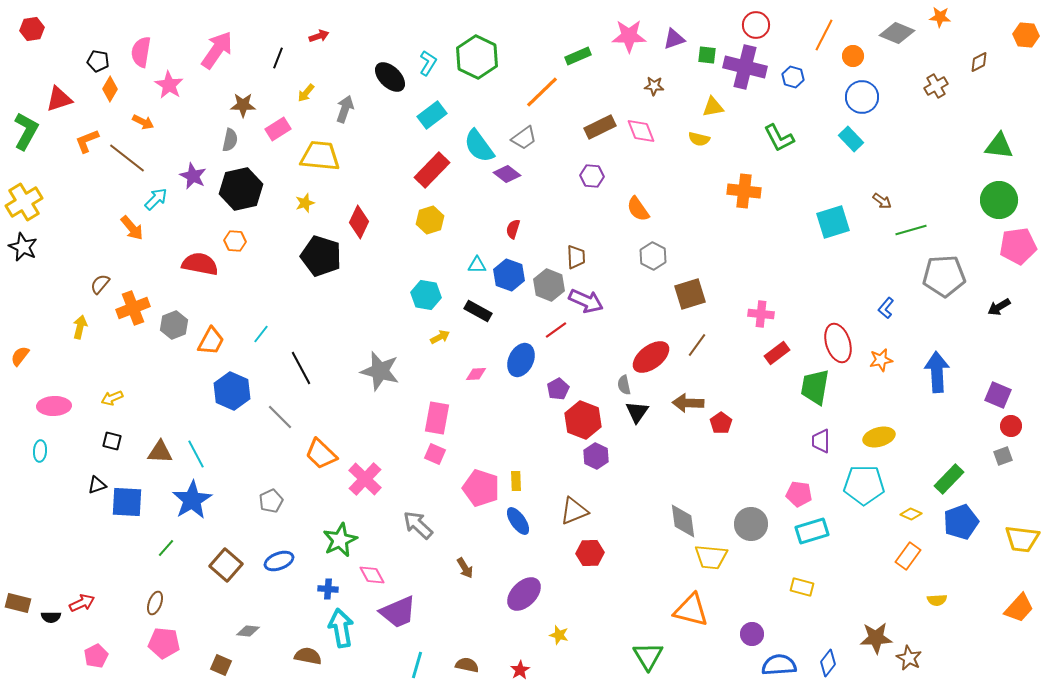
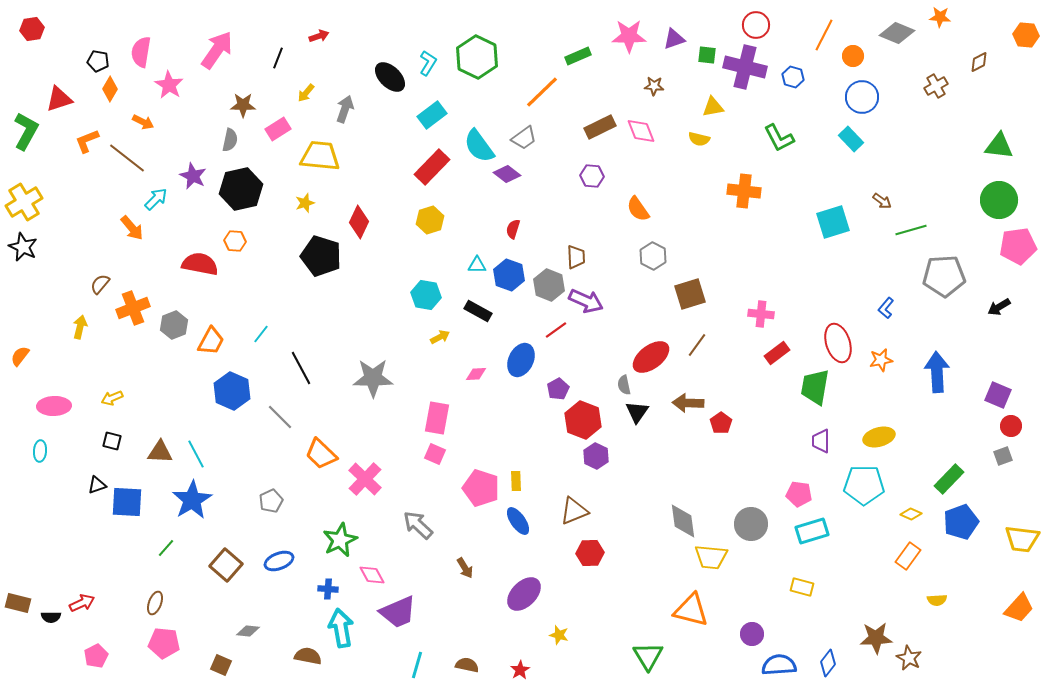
red rectangle at (432, 170): moved 3 px up
gray star at (380, 371): moved 7 px left, 7 px down; rotated 15 degrees counterclockwise
